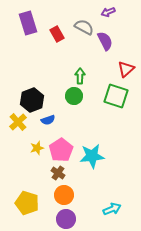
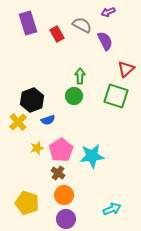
gray semicircle: moved 2 px left, 2 px up
